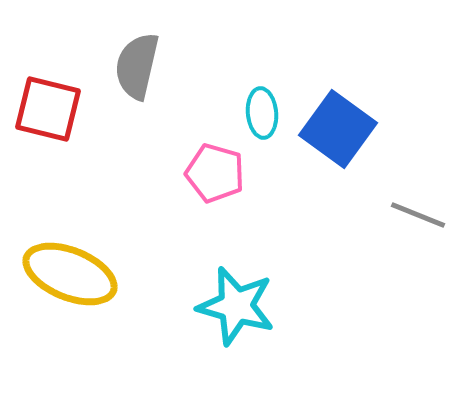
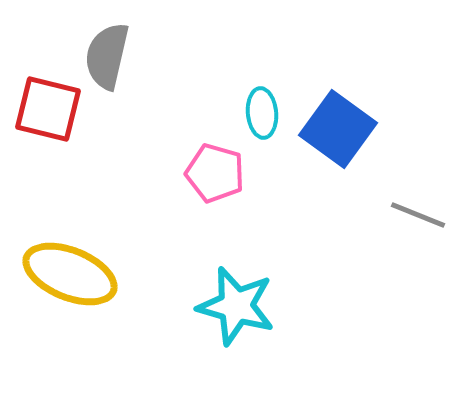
gray semicircle: moved 30 px left, 10 px up
